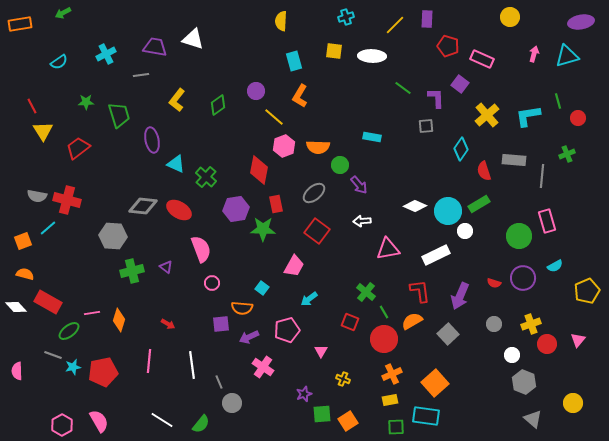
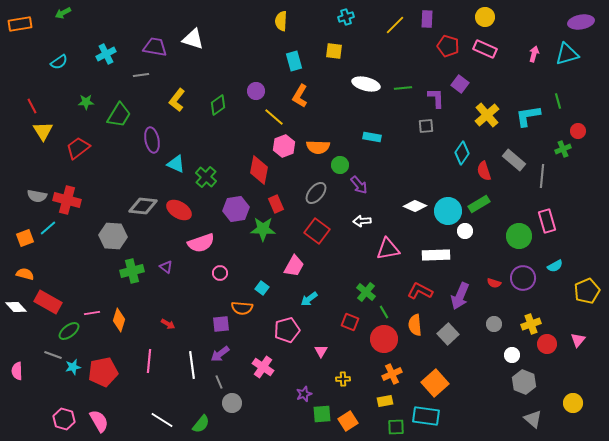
yellow circle at (510, 17): moved 25 px left
white ellipse at (372, 56): moved 6 px left, 28 px down; rotated 12 degrees clockwise
cyan triangle at (567, 56): moved 2 px up
pink rectangle at (482, 59): moved 3 px right, 10 px up
green line at (403, 88): rotated 42 degrees counterclockwise
green trapezoid at (119, 115): rotated 48 degrees clockwise
red circle at (578, 118): moved 13 px down
cyan diamond at (461, 149): moved 1 px right, 4 px down
green cross at (567, 154): moved 4 px left, 5 px up
gray rectangle at (514, 160): rotated 35 degrees clockwise
gray ellipse at (314, 193): moved 2 px right; rotated 10 degrees counterclockwise
red rectangle at (276, 204): rotated 12 degrees counterclockwise
orange square at (23, 241): moved 2 px right, 3 px up
pink semicircle at (201, 249): moved 6 px up; rotated 92 degrees clockwise
white rectangle at (436, 255): rotated 24 degrees clockwise
pink circle at (212, 283): moved 8 px right, 10 px up
red L-shape at (420, 291): rotated 55 degrees counterclockwise
orange semicircle at (412, 321): moved 3 px right, 4 px down; rotated 65 degrees counterclockwise
purple arrow at (249, 337): moved 29 px left, 17 px down; rotated 12 degrees counterclockwise
yellow cross at (343, 379): rotated 24 degrees counterclockwise
yellow rectangle at (390, 400): moved 5 px left, 1 px down
pink hexagon at (62, 425): moved 2 px right, 6 px up; rotated 15 degrees counterclockwise
